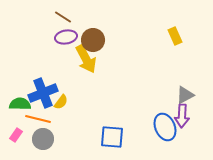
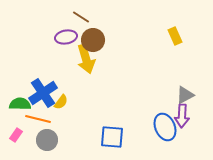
brown line: moved 18 px right
yellow arrow: rotated 12 degrees clockwise
blue cross: rotated 12 degrees counterclockwise
gray circle: moved 4 px right, 1 px down
